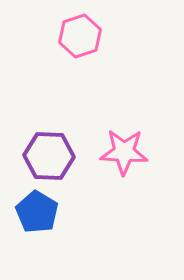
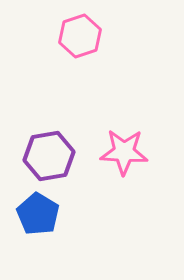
purple hexagon: rotated 12 degrees counterclockwise
blue pentagon: moved 1 px right, 2 px down
